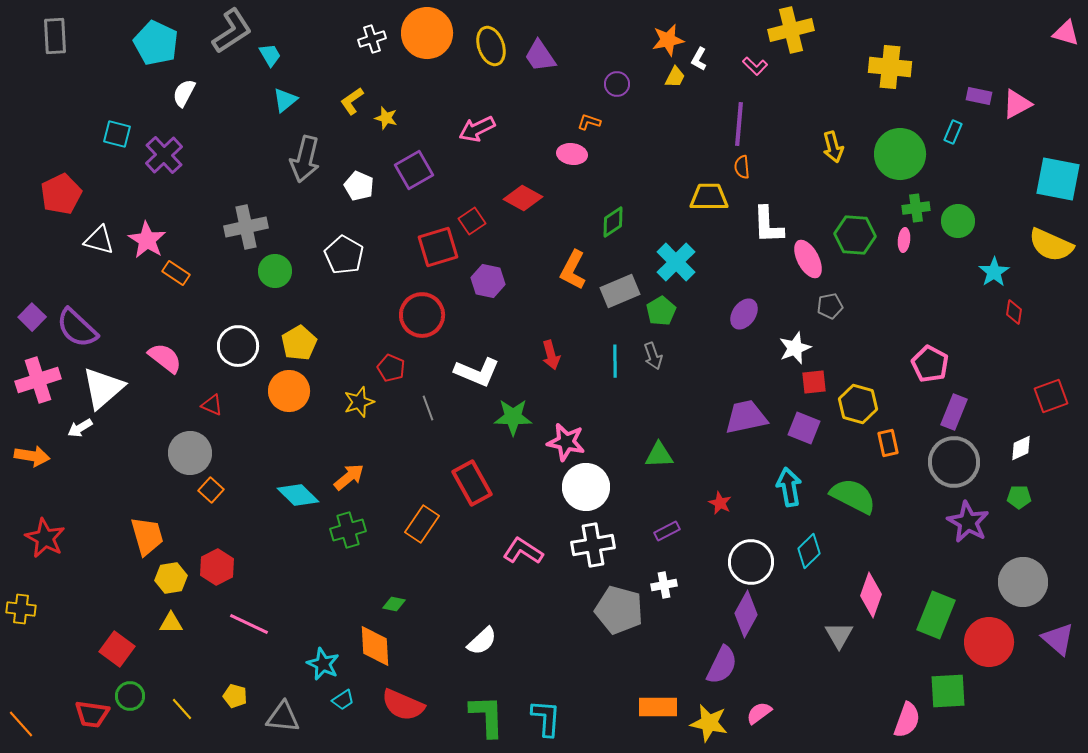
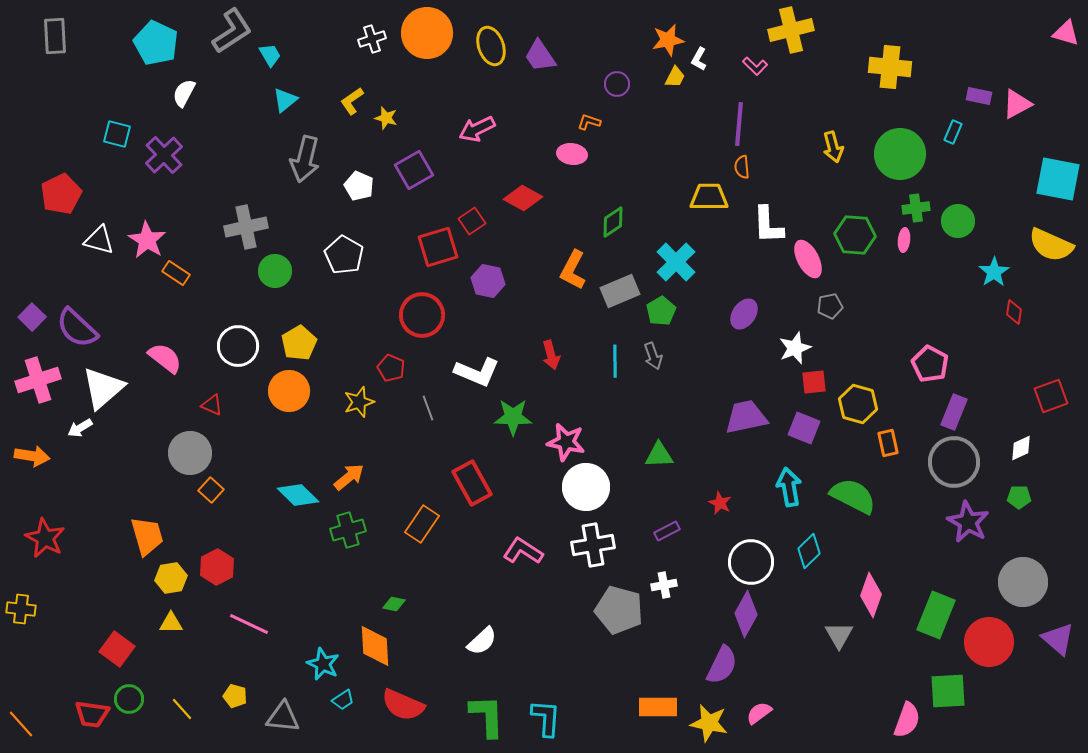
green circle at (130, 696): moved 1 px left, 3 px down
